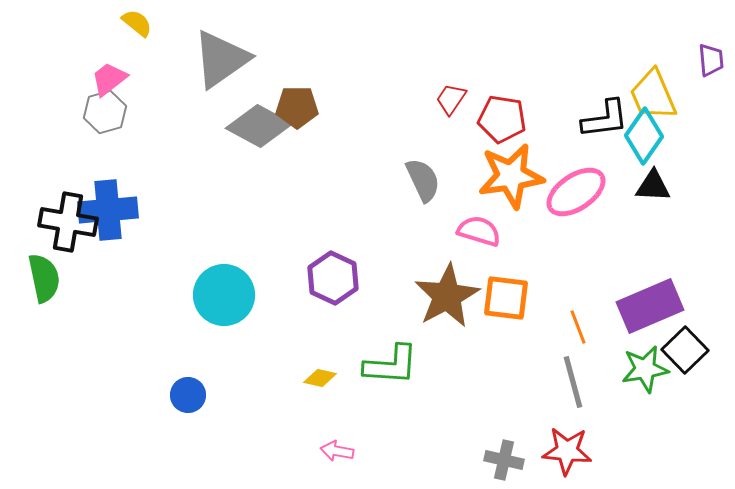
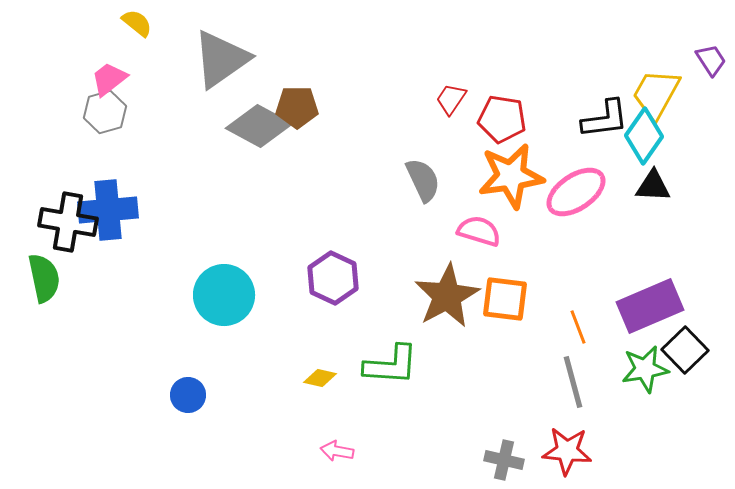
purple trapezoid: rotated 28 degrees counterclockwise
yellow trapezoid: moved 3 px right, 1 px up; rotated 52 degrees clockwise
orange square: moved 1 px left, 1 px down
